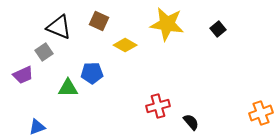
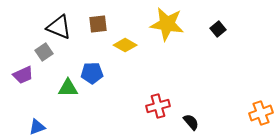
brown square: moved 1 px left, 3 px down; rotated 30 degrees counterclockwise
